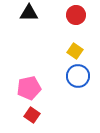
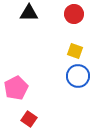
red circle: moved 2 px left, 1 px up
yellow square: rotated 14 degrees counterclockwise
pink pentagon: moved 13 px left; rotated 15 degrees counterclockwise
red square: moved 3 px left, 4 px down
